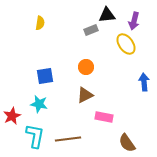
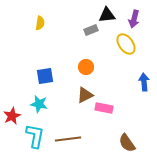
purple arrow: moved 2 px up
pink rectangle: moved 9 px up
